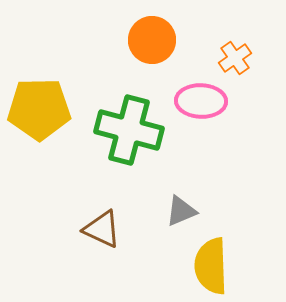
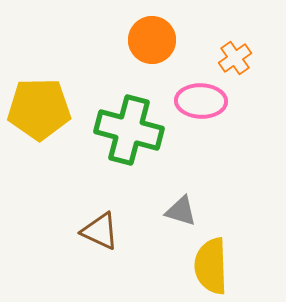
gray triangle: rotated 40 degrees clockwise
brown triangle: moved 2 px left, 2 px down
